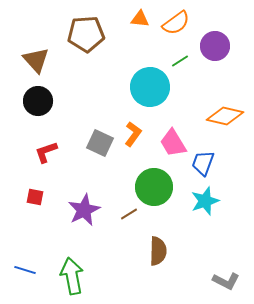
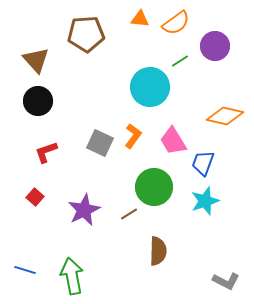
orange L-shape: moved 2 px down
pink trapezoid: moved 2 px up
red square: rotated 30 degrees clockwise
